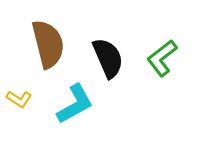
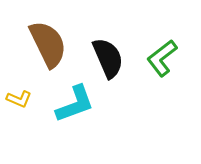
brown semicircle: rotated 12 degrees counterclockwise
yellow L-shape: rotated 10 degrees counterclockwise
cyan L-shape: rotated 9 degrees clockwise
